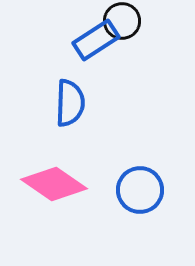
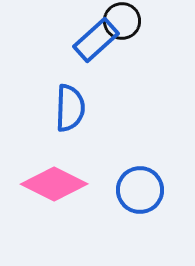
blue rectangle: rotated 9 degrees counterclockwise
blue semicircle: moved 5 px down
pink diamond: rotated 8 degrees counterclockwise
